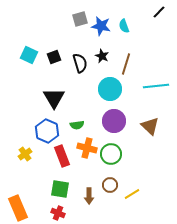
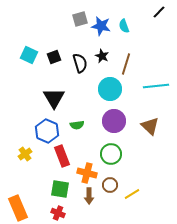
orange cross: moved 25 px down
